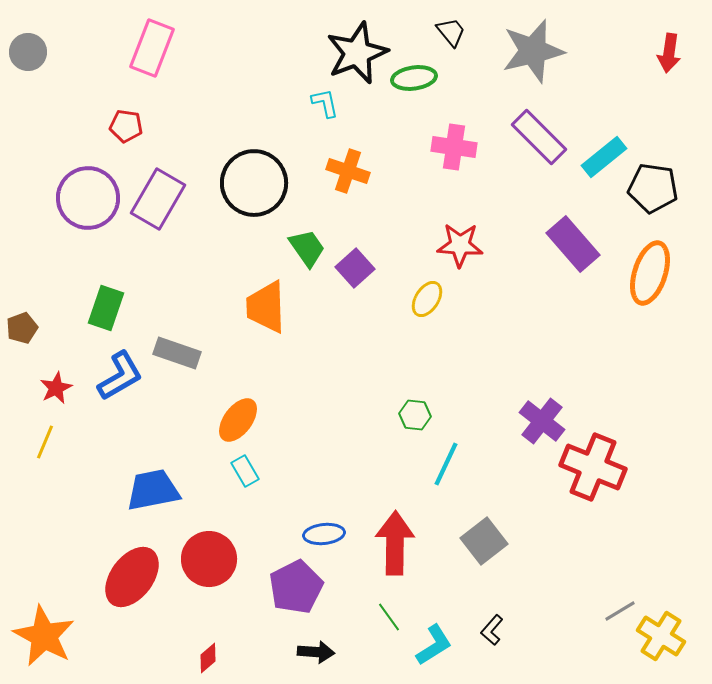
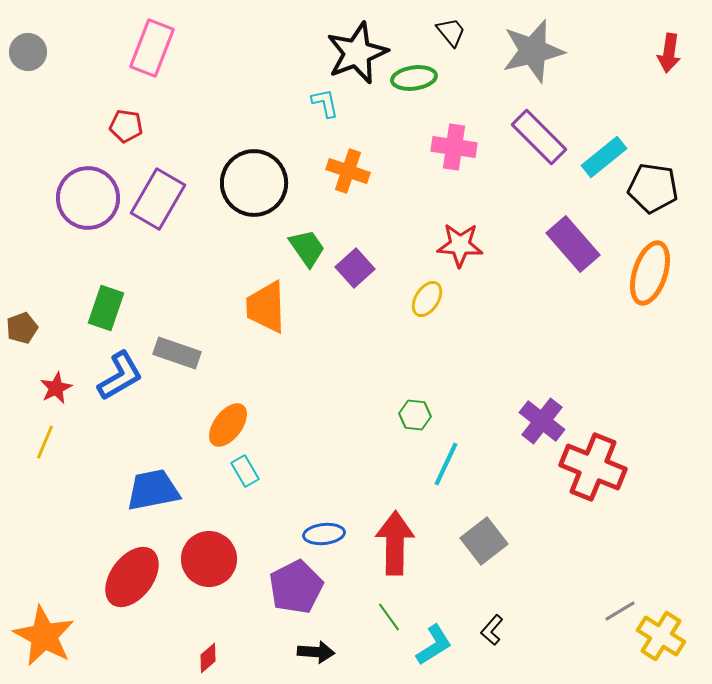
orange ellipse at (238, 420): moved 10 px left, 5 px down
